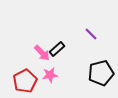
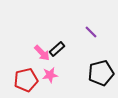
purple line: moved 2 px up
red pentagon: moved 1 px right, 1 px up; rotated 15 degrees clockwise
